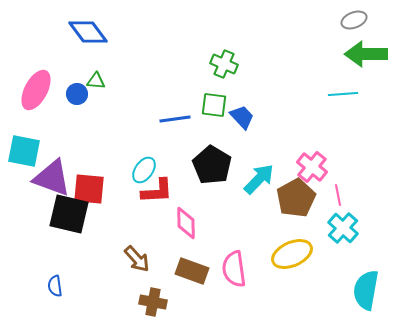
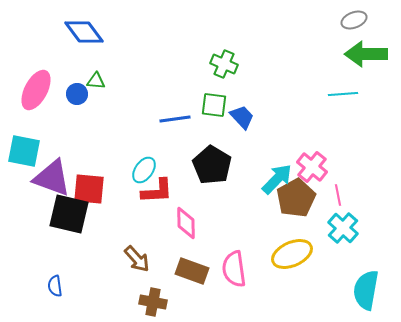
blue diamond: moved 4 px left
cyan arrow: moved 18 px right
